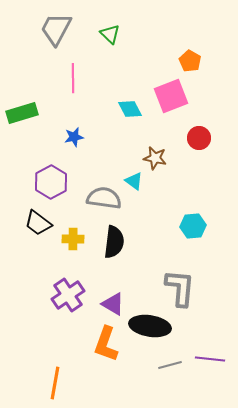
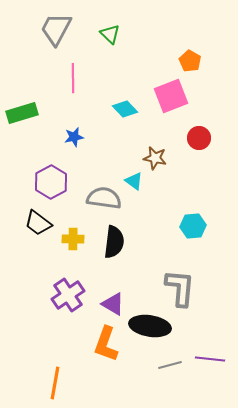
cyan diamond: moved 5 px left; rotated 15 degrees counterclockwise
